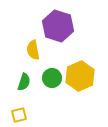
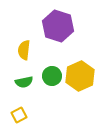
yellow semicircle: moved 9 px left; rotated 18 degrees clockwise
green circle: moved 2 px up
green semicircle: rotated 60 degrees clockwise
yellow square: rotated 14 degrees counterclockwise
